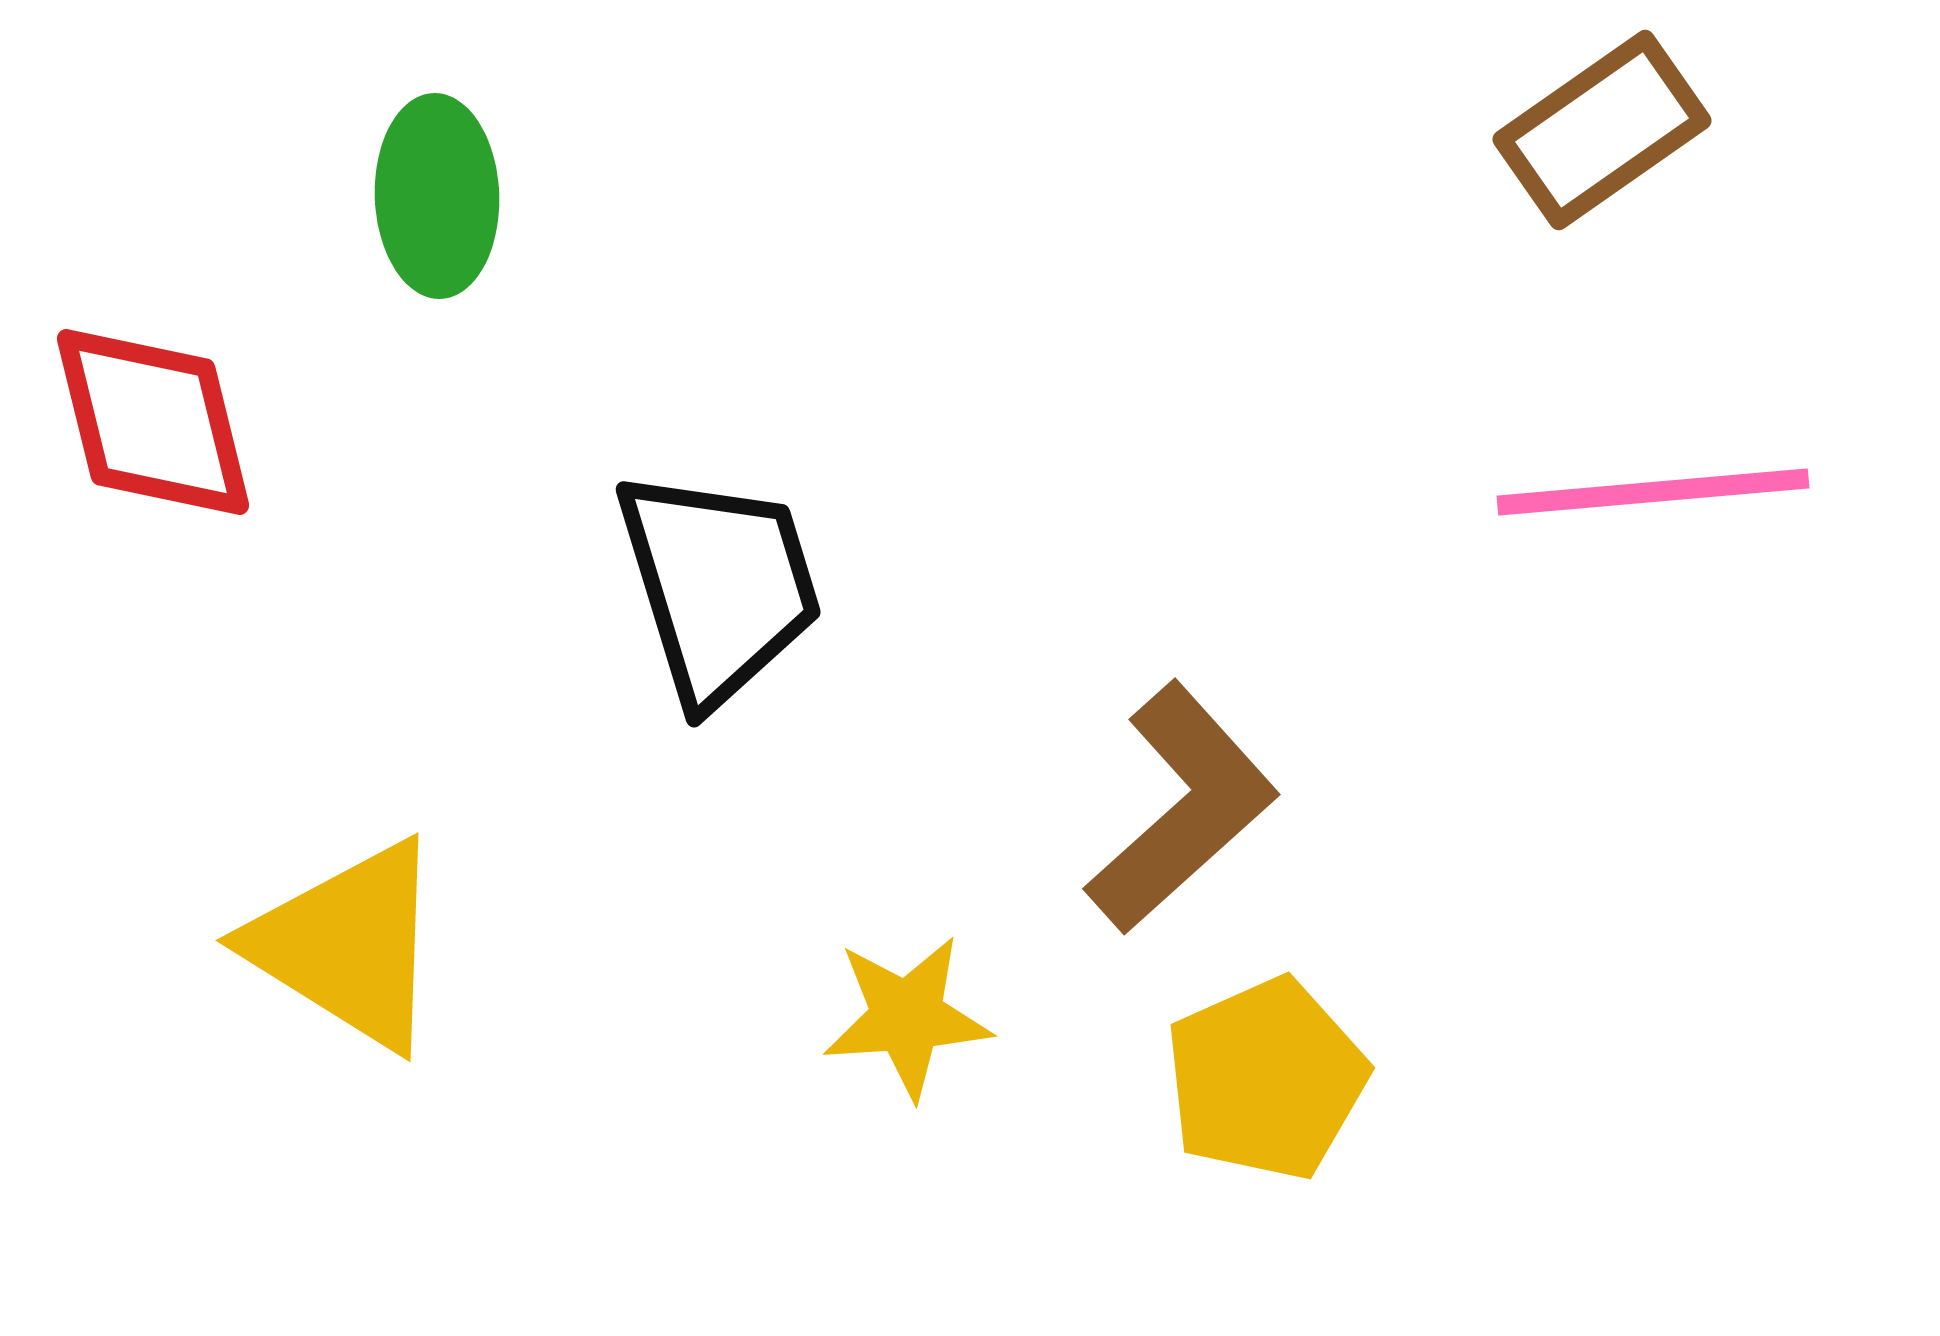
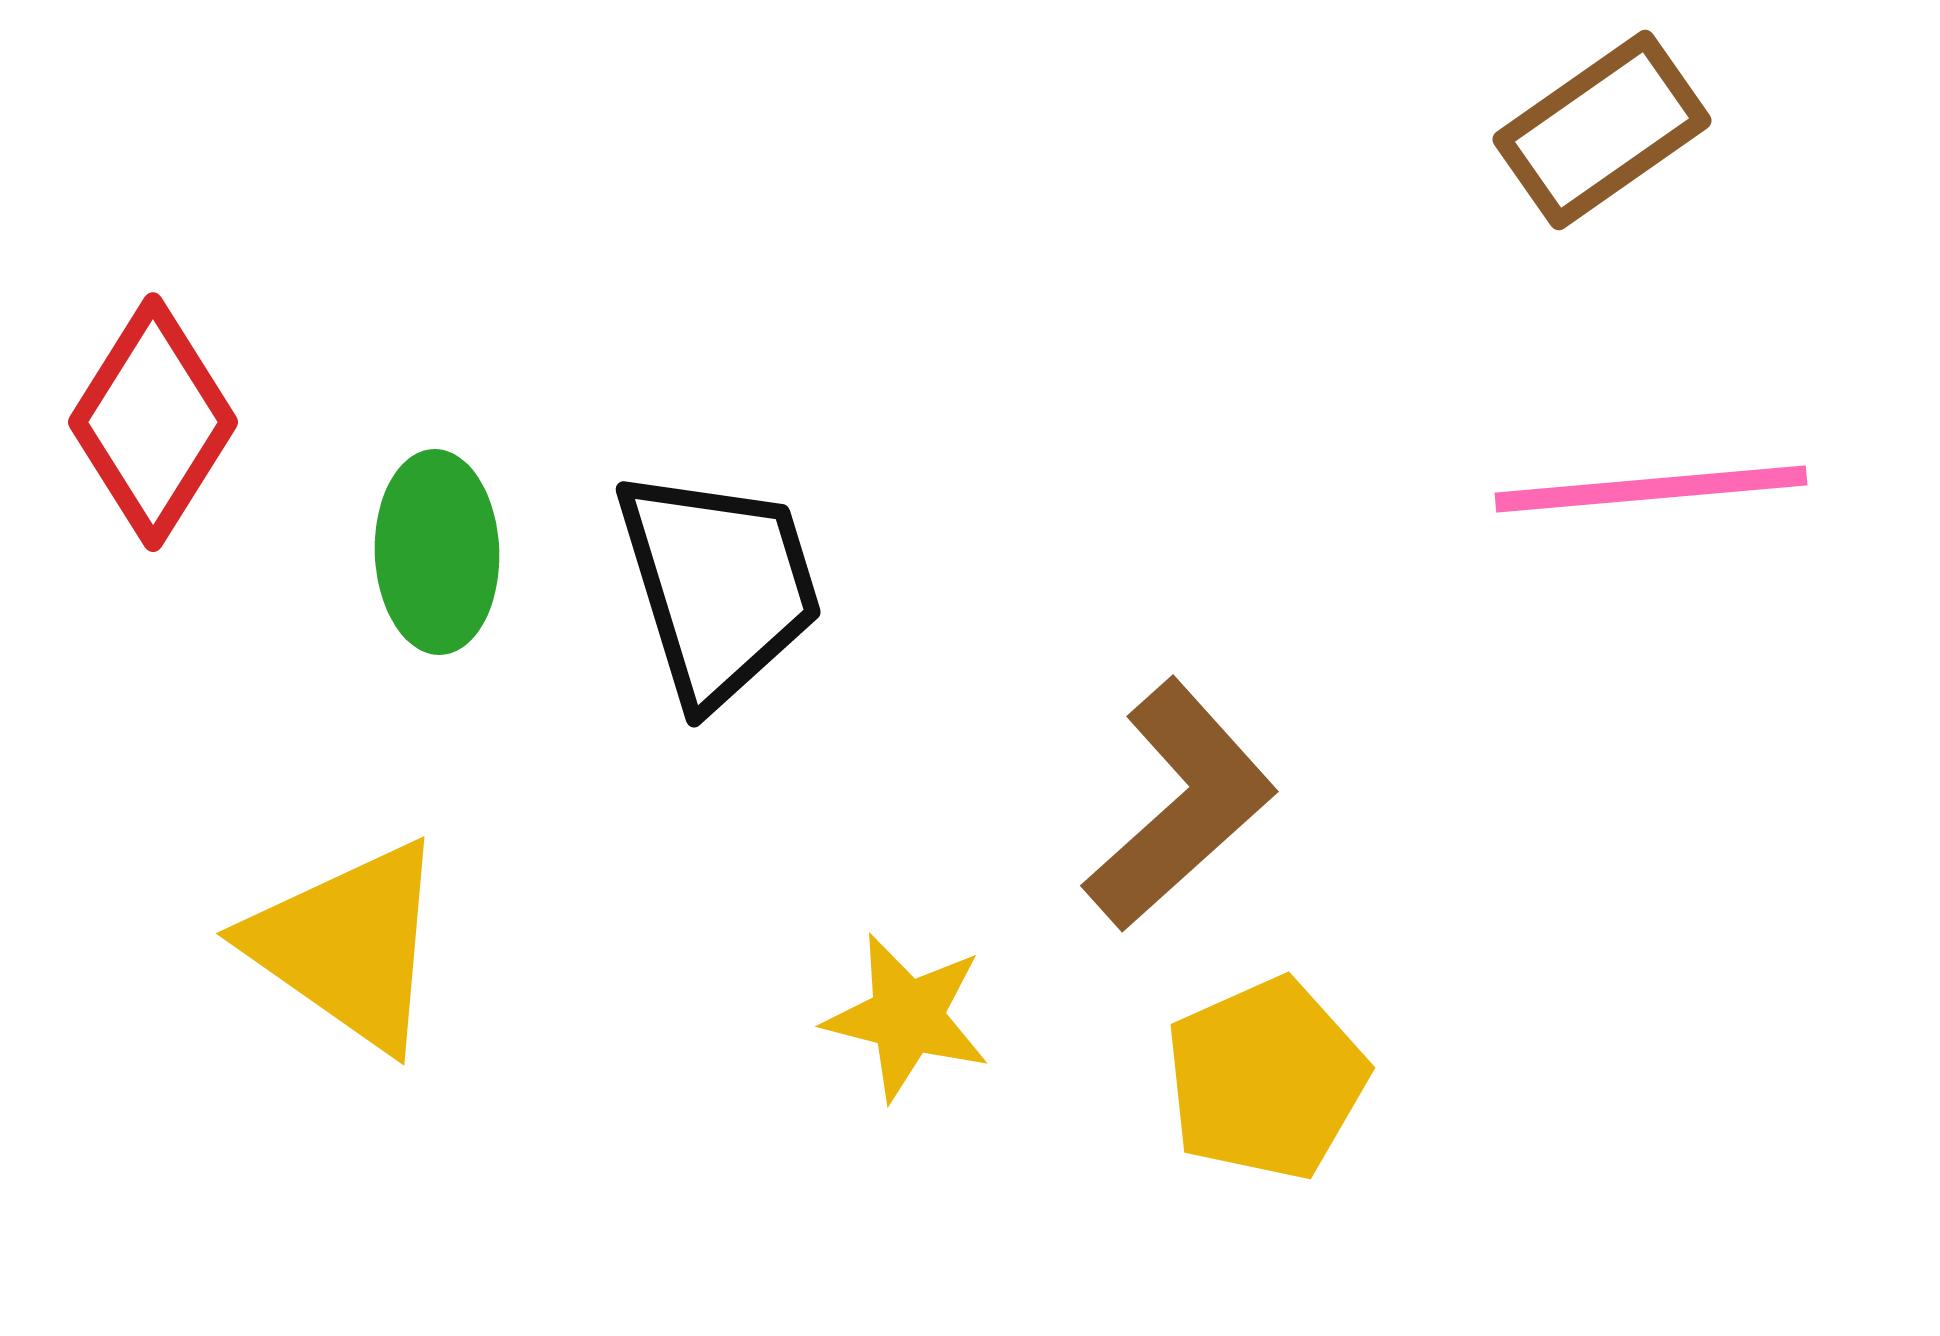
green ellipse: moved 356 px down
red diamond: rotated 46 degrees clockwise
pink line: moved 2 px left, 3 px up
brown L-shape: moved 2 px left, 3 px up
yellow triangle: rotated 3 degrees clockwise
yellow star: rotated 18 degrees clockwise
